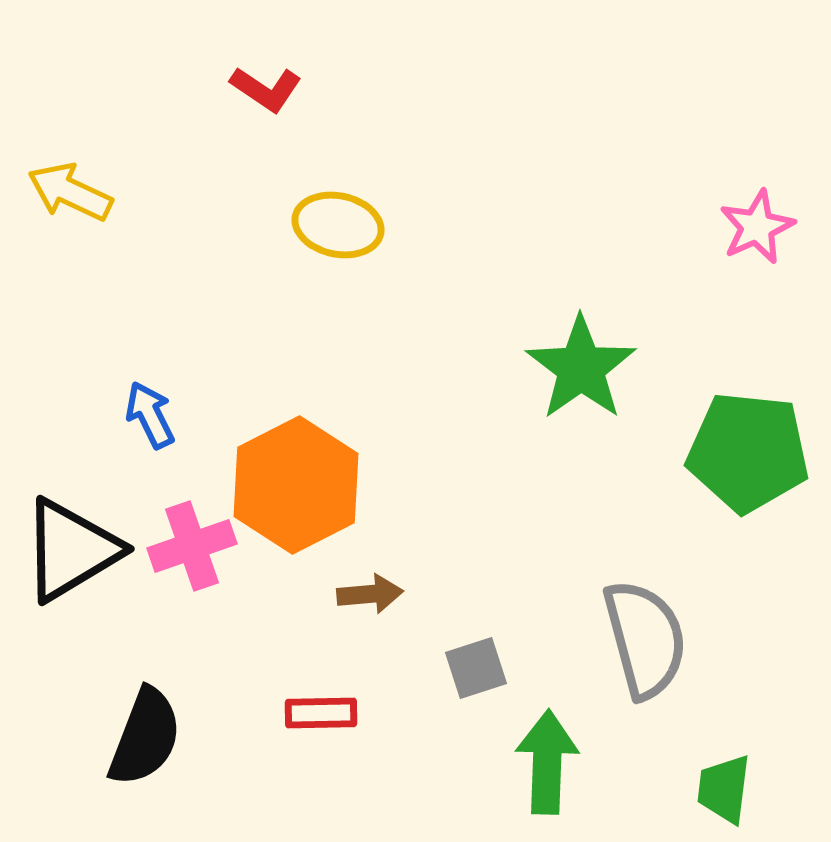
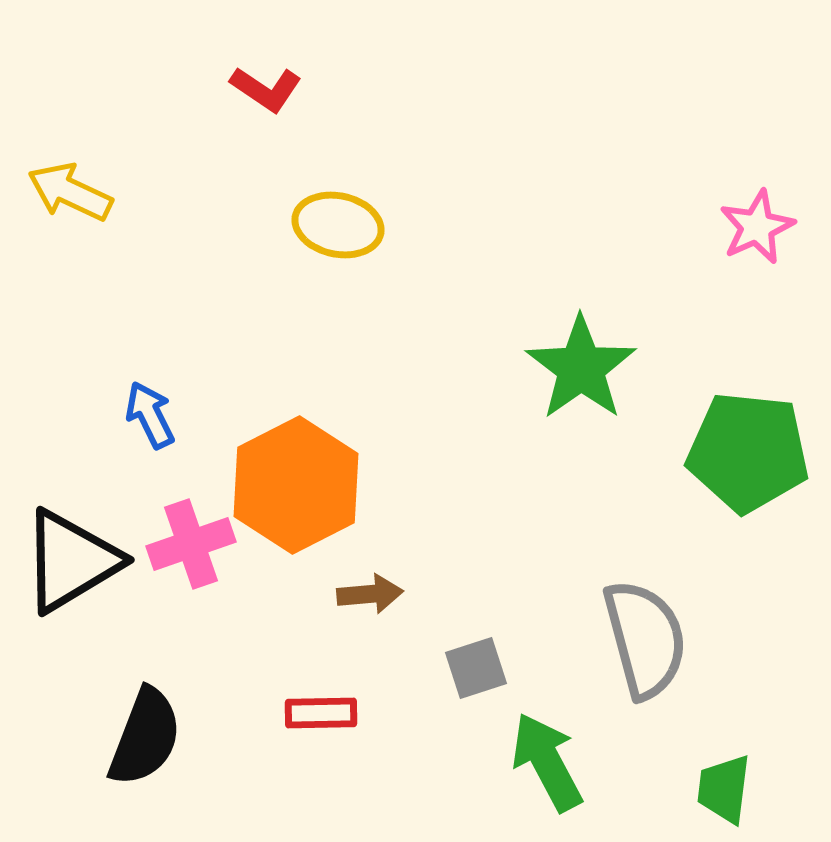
pink cross: moved 1 px left, 2 px up
black triangle: moved 11 px down
green arrow: rotated 30 degrees counterclockwise
